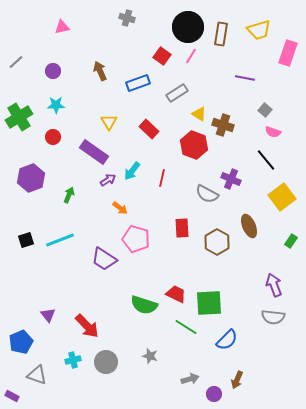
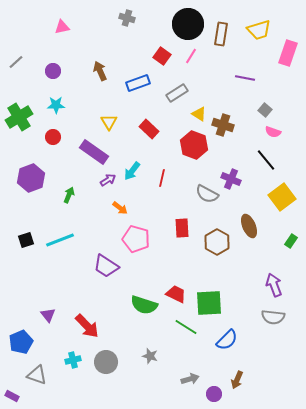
black circle at (188, 27): moved 3 px up
purple trapezoid at (104, 259): moved 2 px right, 7 px down
